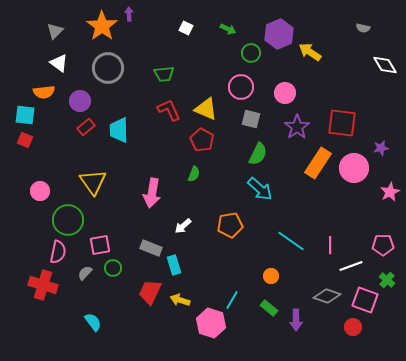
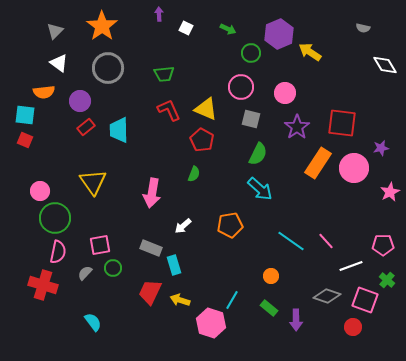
purple arrow at (129, 14): moved 30 px right
green circle at (68, 220): moved 13 px left, 2 px up
pink line at (330, 245): moved 4 px left, 4 px up; rotated 42 degrees counterclockwise
